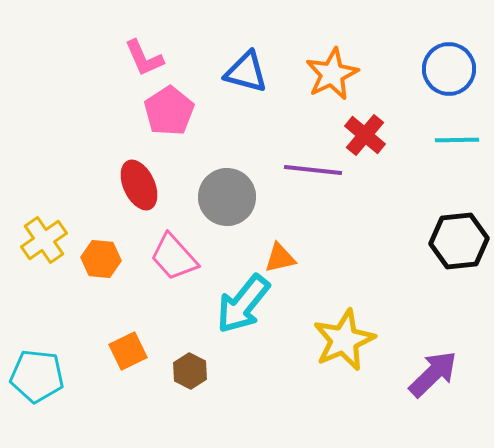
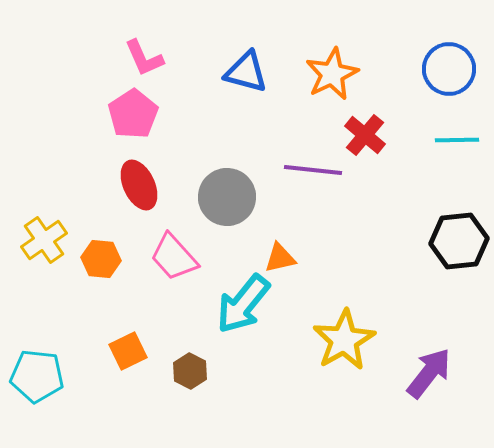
pink pentagon: moved 36 px left, 3 px down
yellow star: rotated 6 degrees counterclockwise
purple arrow: moved 4 px left, 1 px up; rotated 8 degrees counterclockwise
